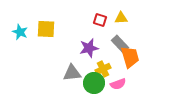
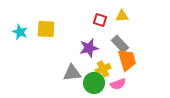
yellow triangle: moved 1 px right, 2 px up
orange trapezoid: moved 3 px left, 3 px down
